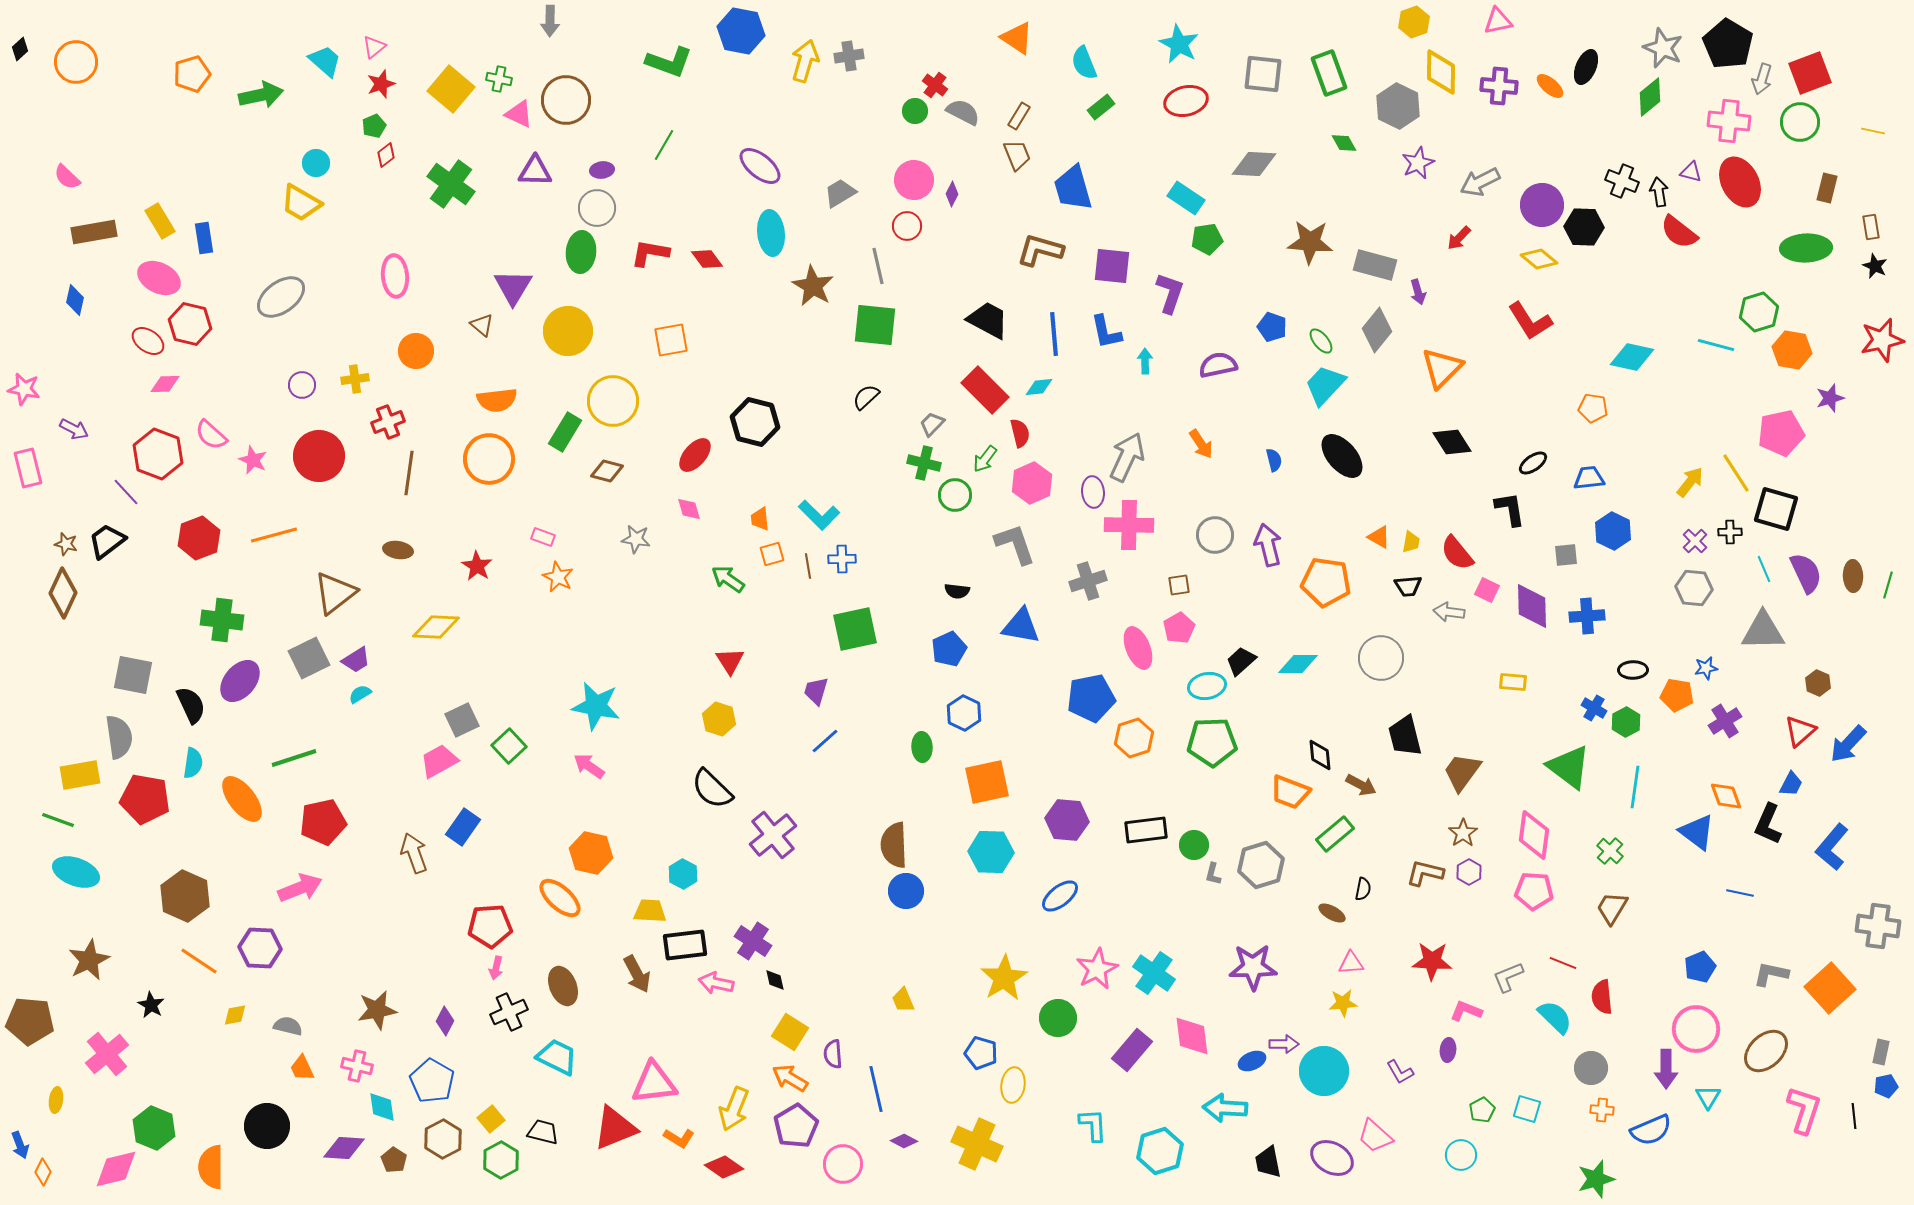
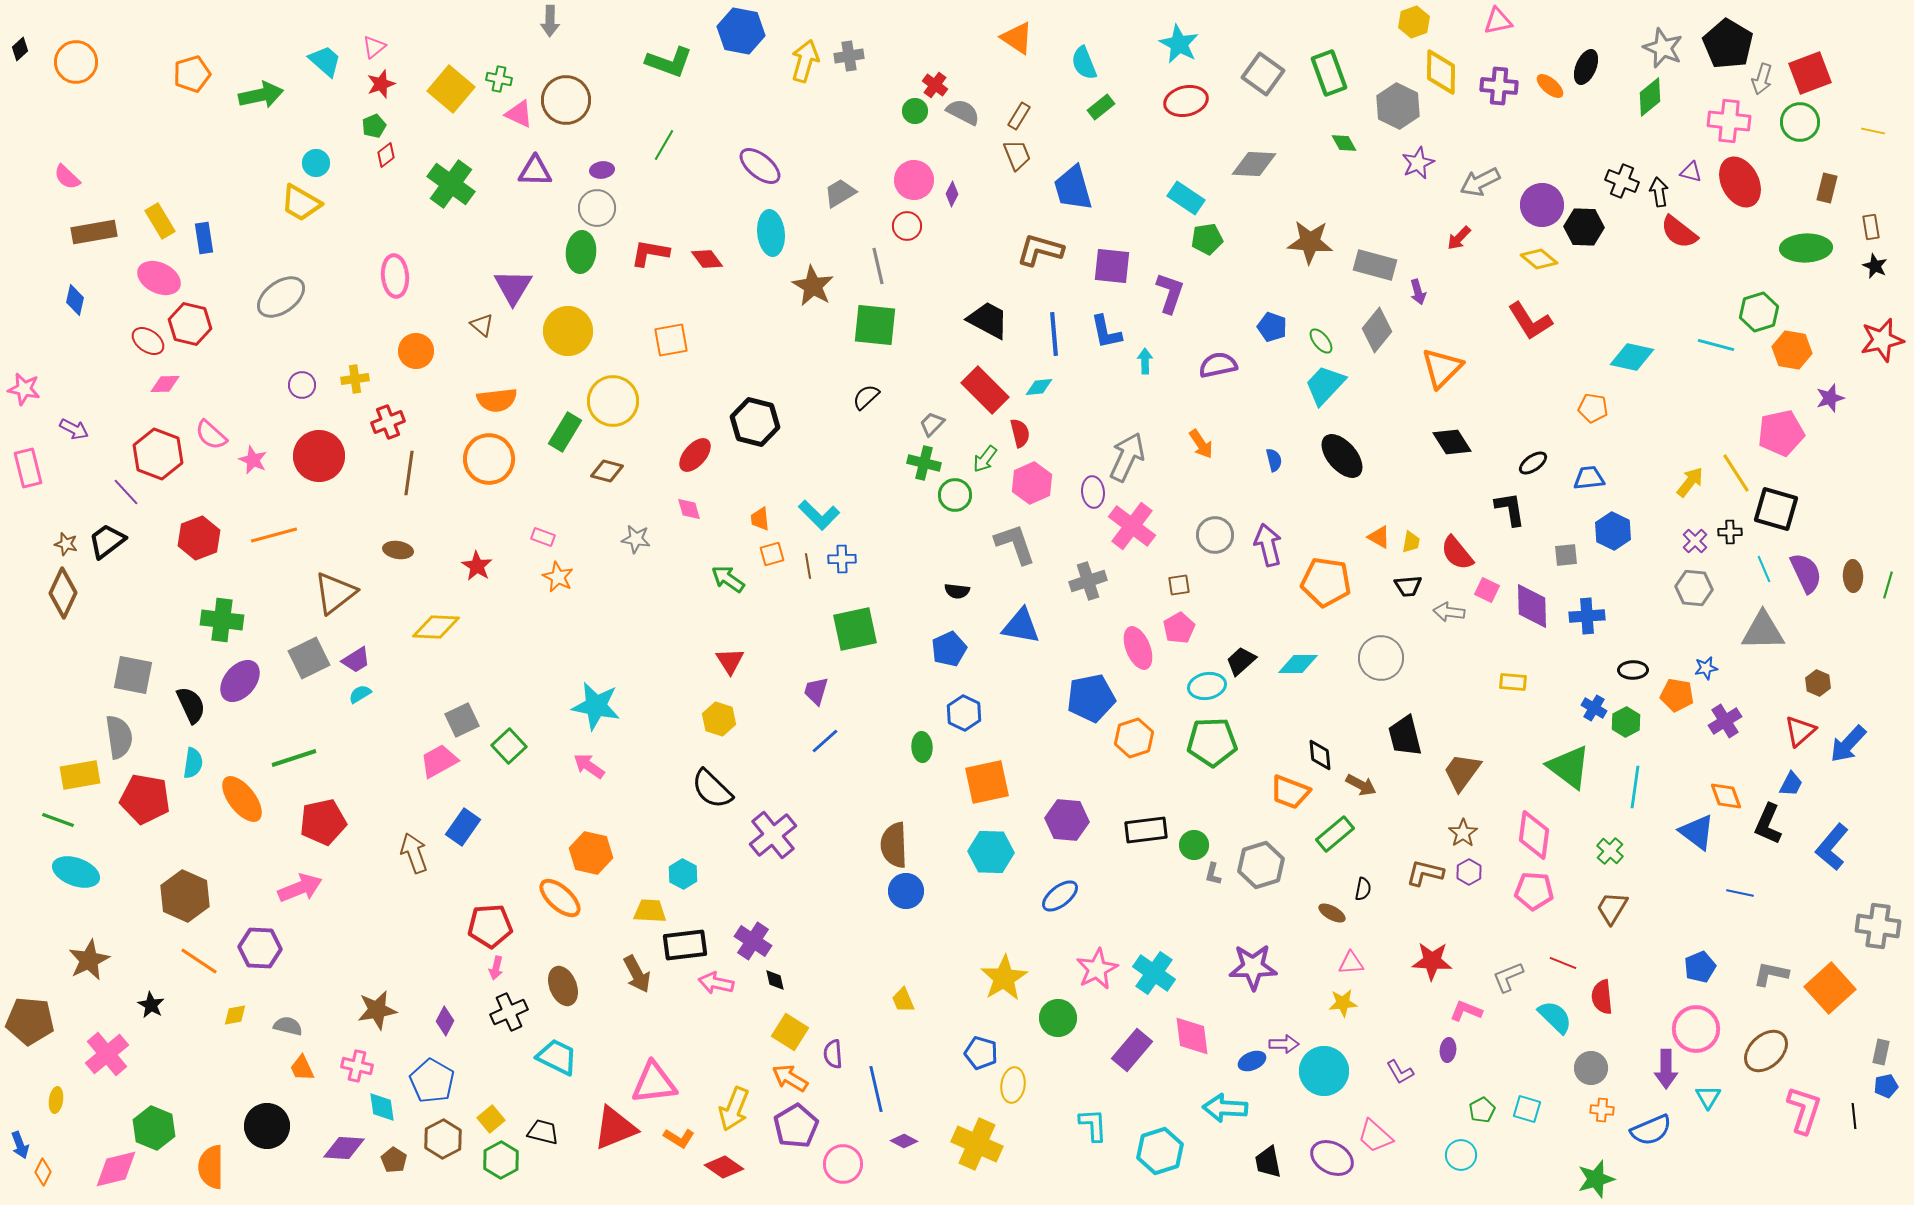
gray square at (1263, 74): rotated 30 degrees clockwise
pink cross at (1129, 525): moved 3 px right, 1 px down; rotated 36 degrees clockwise
